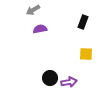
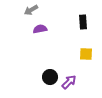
gray arrow: moved 2 px left
black rectangle: rotated 24 degrees counterclockwise
black circle: moved 1 px up
purple arrow: rotated 35 degrees counterclockwise
